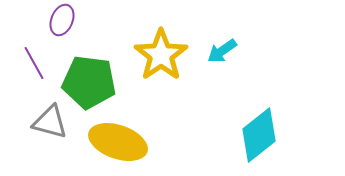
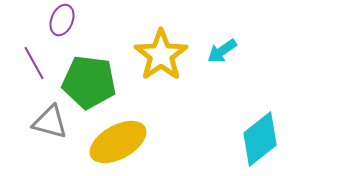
cyan diamond: moved 1 px right, 4 px down
yellow ellipse: rotated 48 degrees counterclockwise
